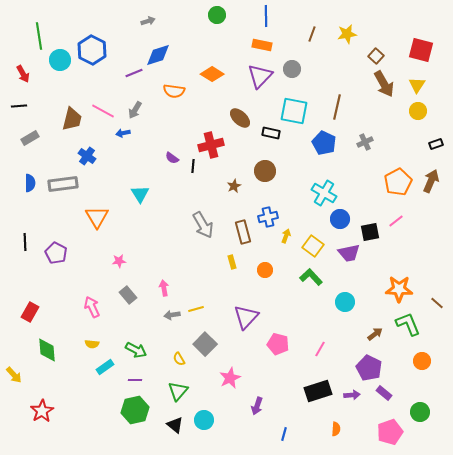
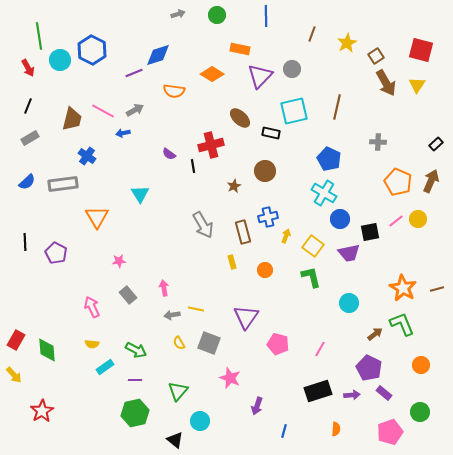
gray arrow at (148, 21): moved 30 px right, 7 px up
yellow star at (347, 34): moved 9 px down; rotated 18 degrees counterclockwise
orange rectangle at (262, 45): moved 22 px left, 4 px down
brown square at (376, 56): rotated 14 degrees clockwise
red arrow at (23, 74): moved 5 px right, 6 px up
brown arrow at (384, 84): moved 2 px right, 1 px up
black line at (19, 106): moved 9 px right; rotated 63 degrees counterclockwise
gray arrow at (135, 110): rotated 150 degrees counterclockwise
cyan square at (294, 111): rotated 24 degrees counterclockwise
yellow circle at (418, 111): moved 108 px down
gray cross at (365, 142): moved 13 px right; rotated 28 degrees clockwise
blue pentagon at (324, 143): moved 5 px right, 16 px down
black rectangle at (436, 144): rotated 24 degrees counterclockwise
purple semicircle at (172, 158): moved 3 px left, 4 px up
black line at (193, 166): rotated 16 degrees counterclockwise
orange pentagon at (398, 182): rotated 20 degrees counterclockwise
blue semicircle at (30, 183): moved 3 px left, 1 px up; rotated 48 degrees clockwise
green L-shape at (311, 277): rotated 30 degrees clockwise
orange star at (399, 289): moved 4 px right, 1 px up; rotated 28 degrees clockwise
cyan circle at (345, 302): moved 4 px right, 1 px down
brown line at (437, 303): moved 14 px up; rotated 56 degrees counterclockwise
yellow line at (196, 309): rotated 28 degrees clockwise
red rectangle at (30, 312): moved 14 px left, 28 px down
purple triangle at (246, 317): rotated 8 degrees counterclockwise
green L-shape at (408, 324): moved 6 px left
gray square at (205, 344): moved 4 px right, 1 px up; rotated 25 degrees counterclockwise
yellow semicircle at (179, 359): moved 16 px up
orange circle at (422, 361): moved 1 px left, 4 px down
pink star at (230, 378): rotated 25 degrees counterclockwise
green hexagon at (135, 410): moved 3 px down
cyan circle at (204, 420): moved 4 px left, 1 px down
black triangle at (175, 425): moved 15 px down
blue line at (284, 434): moved 3 px up
